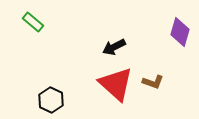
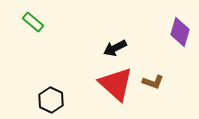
black arrow: moved 1 px right, 1 px down
